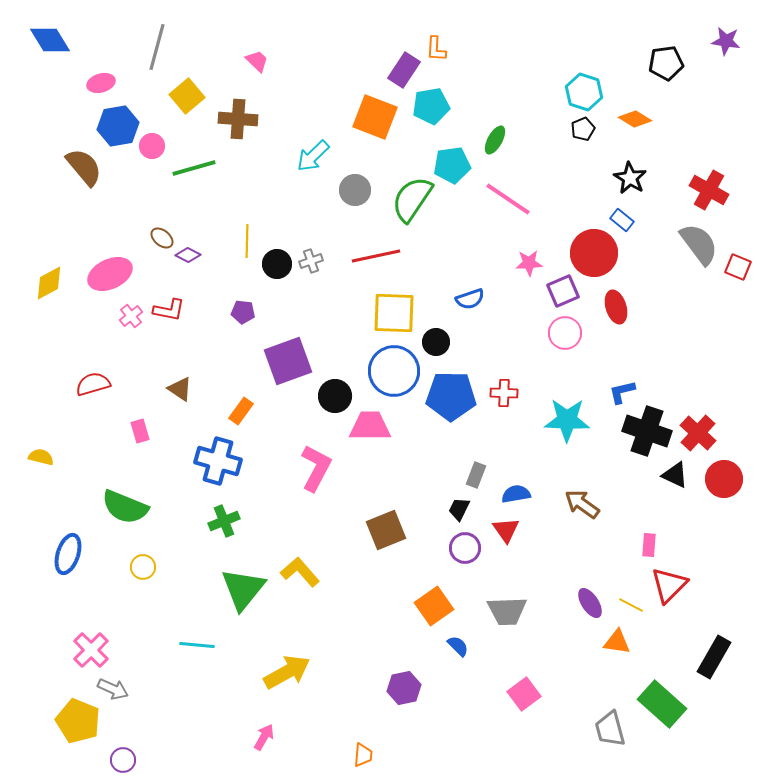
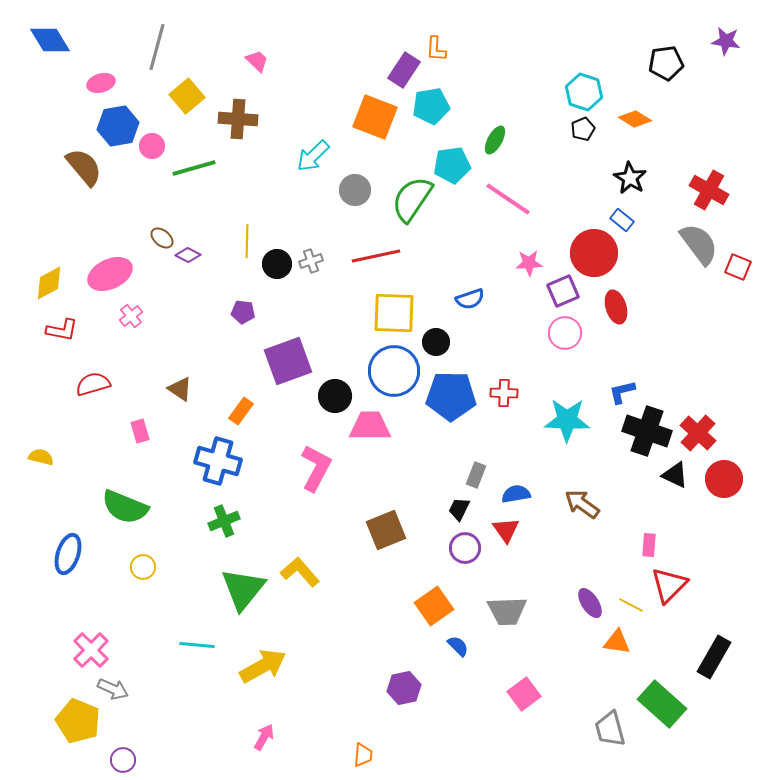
red L-shape at (169, 310): moved 107 px left, 20 px down
yellow arrow at (287, 672): moved 24 px left, 6 px up
